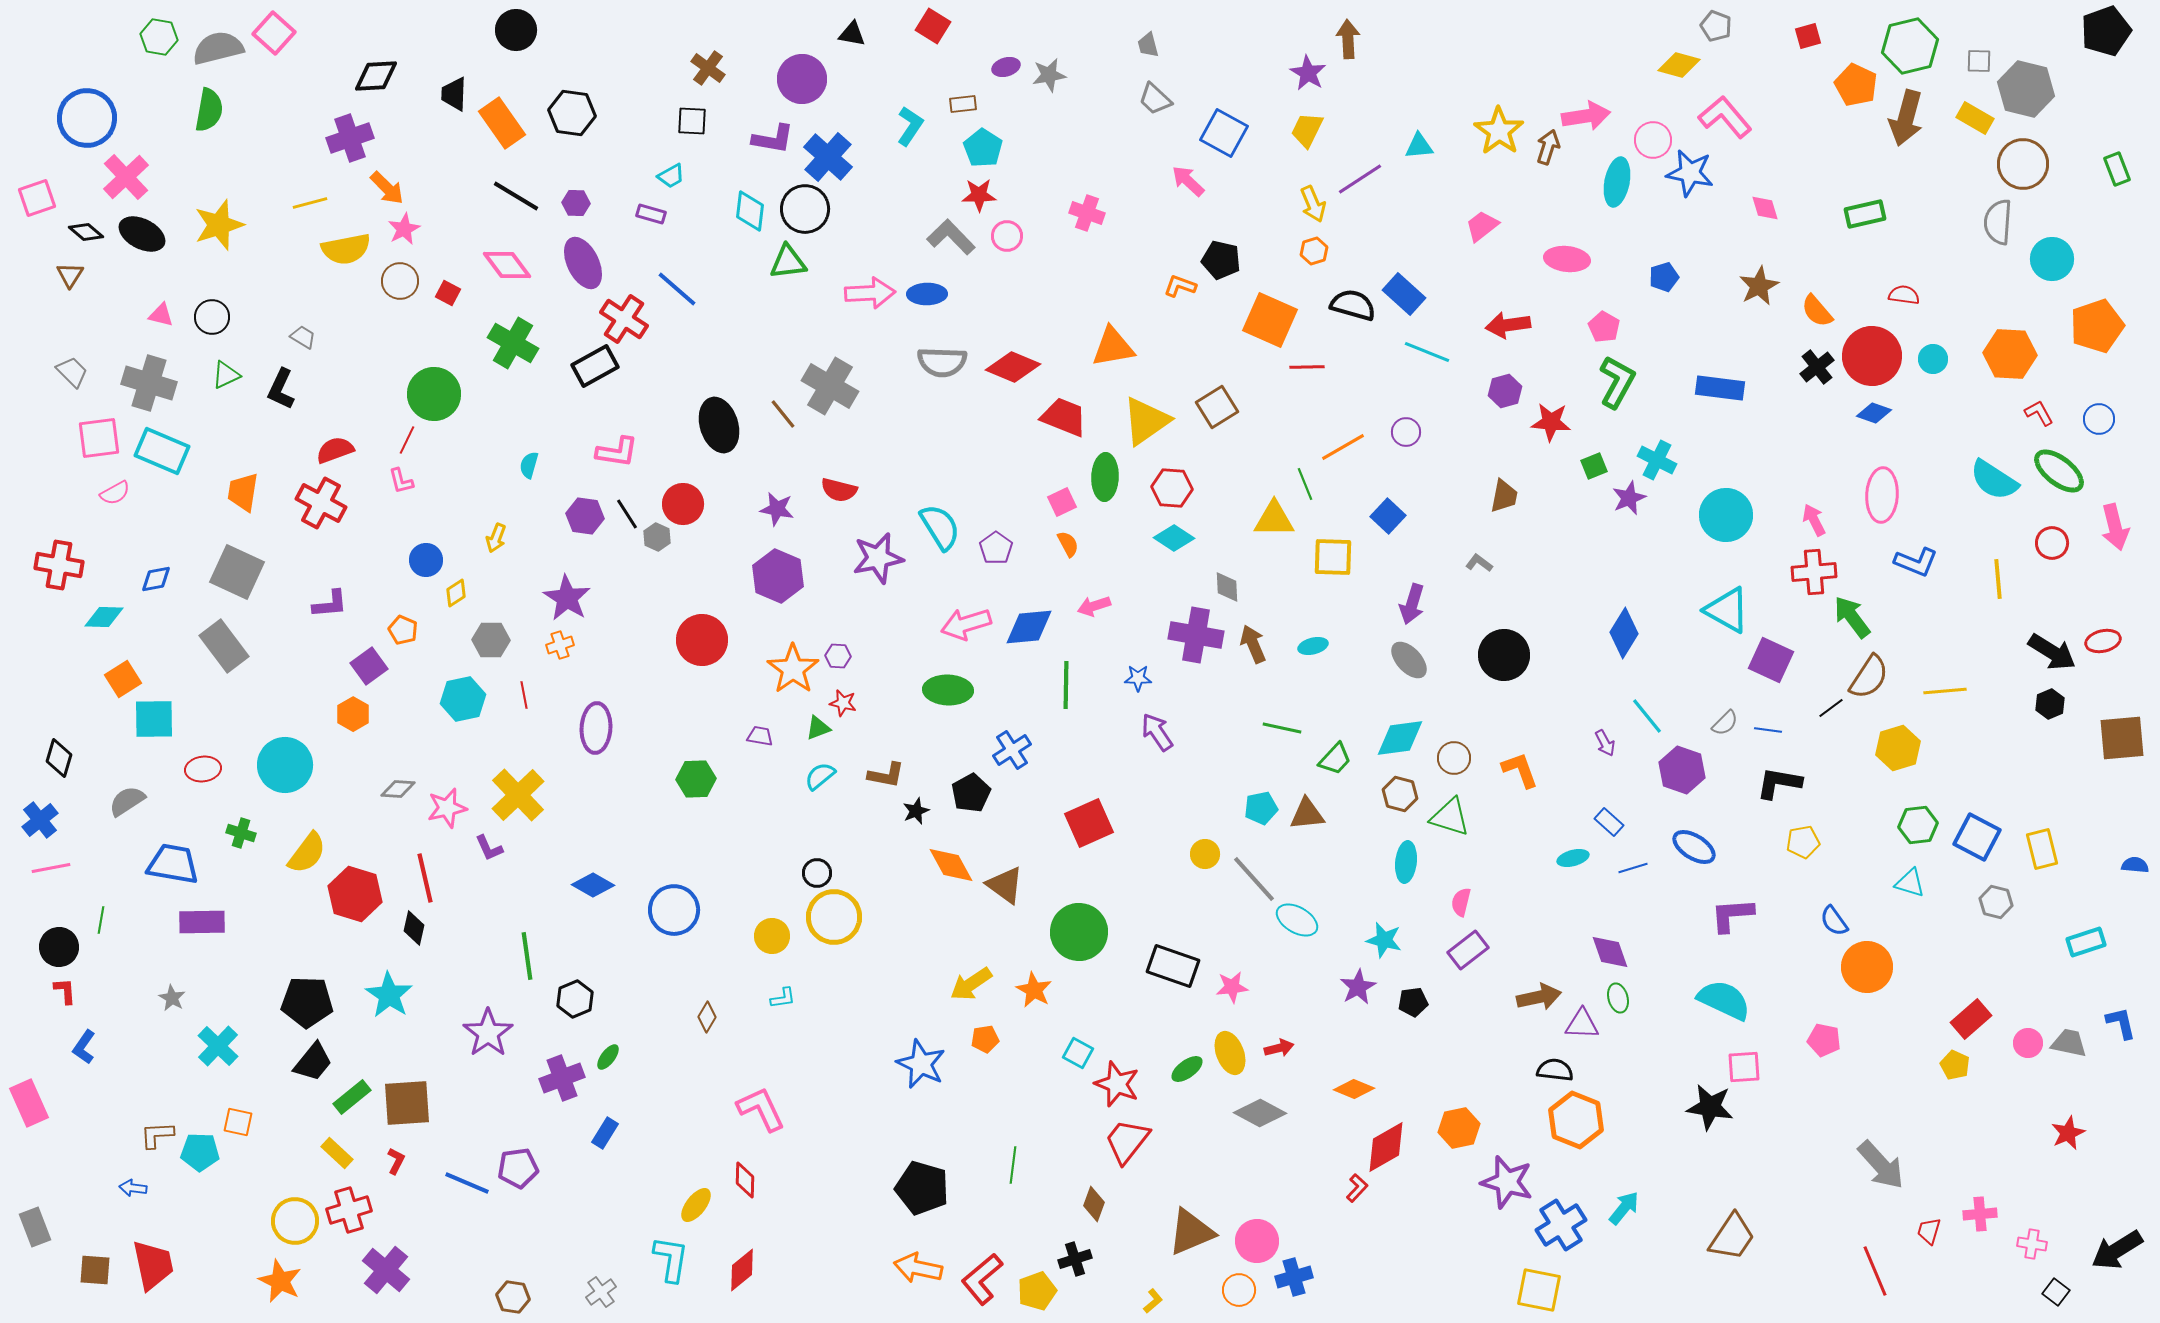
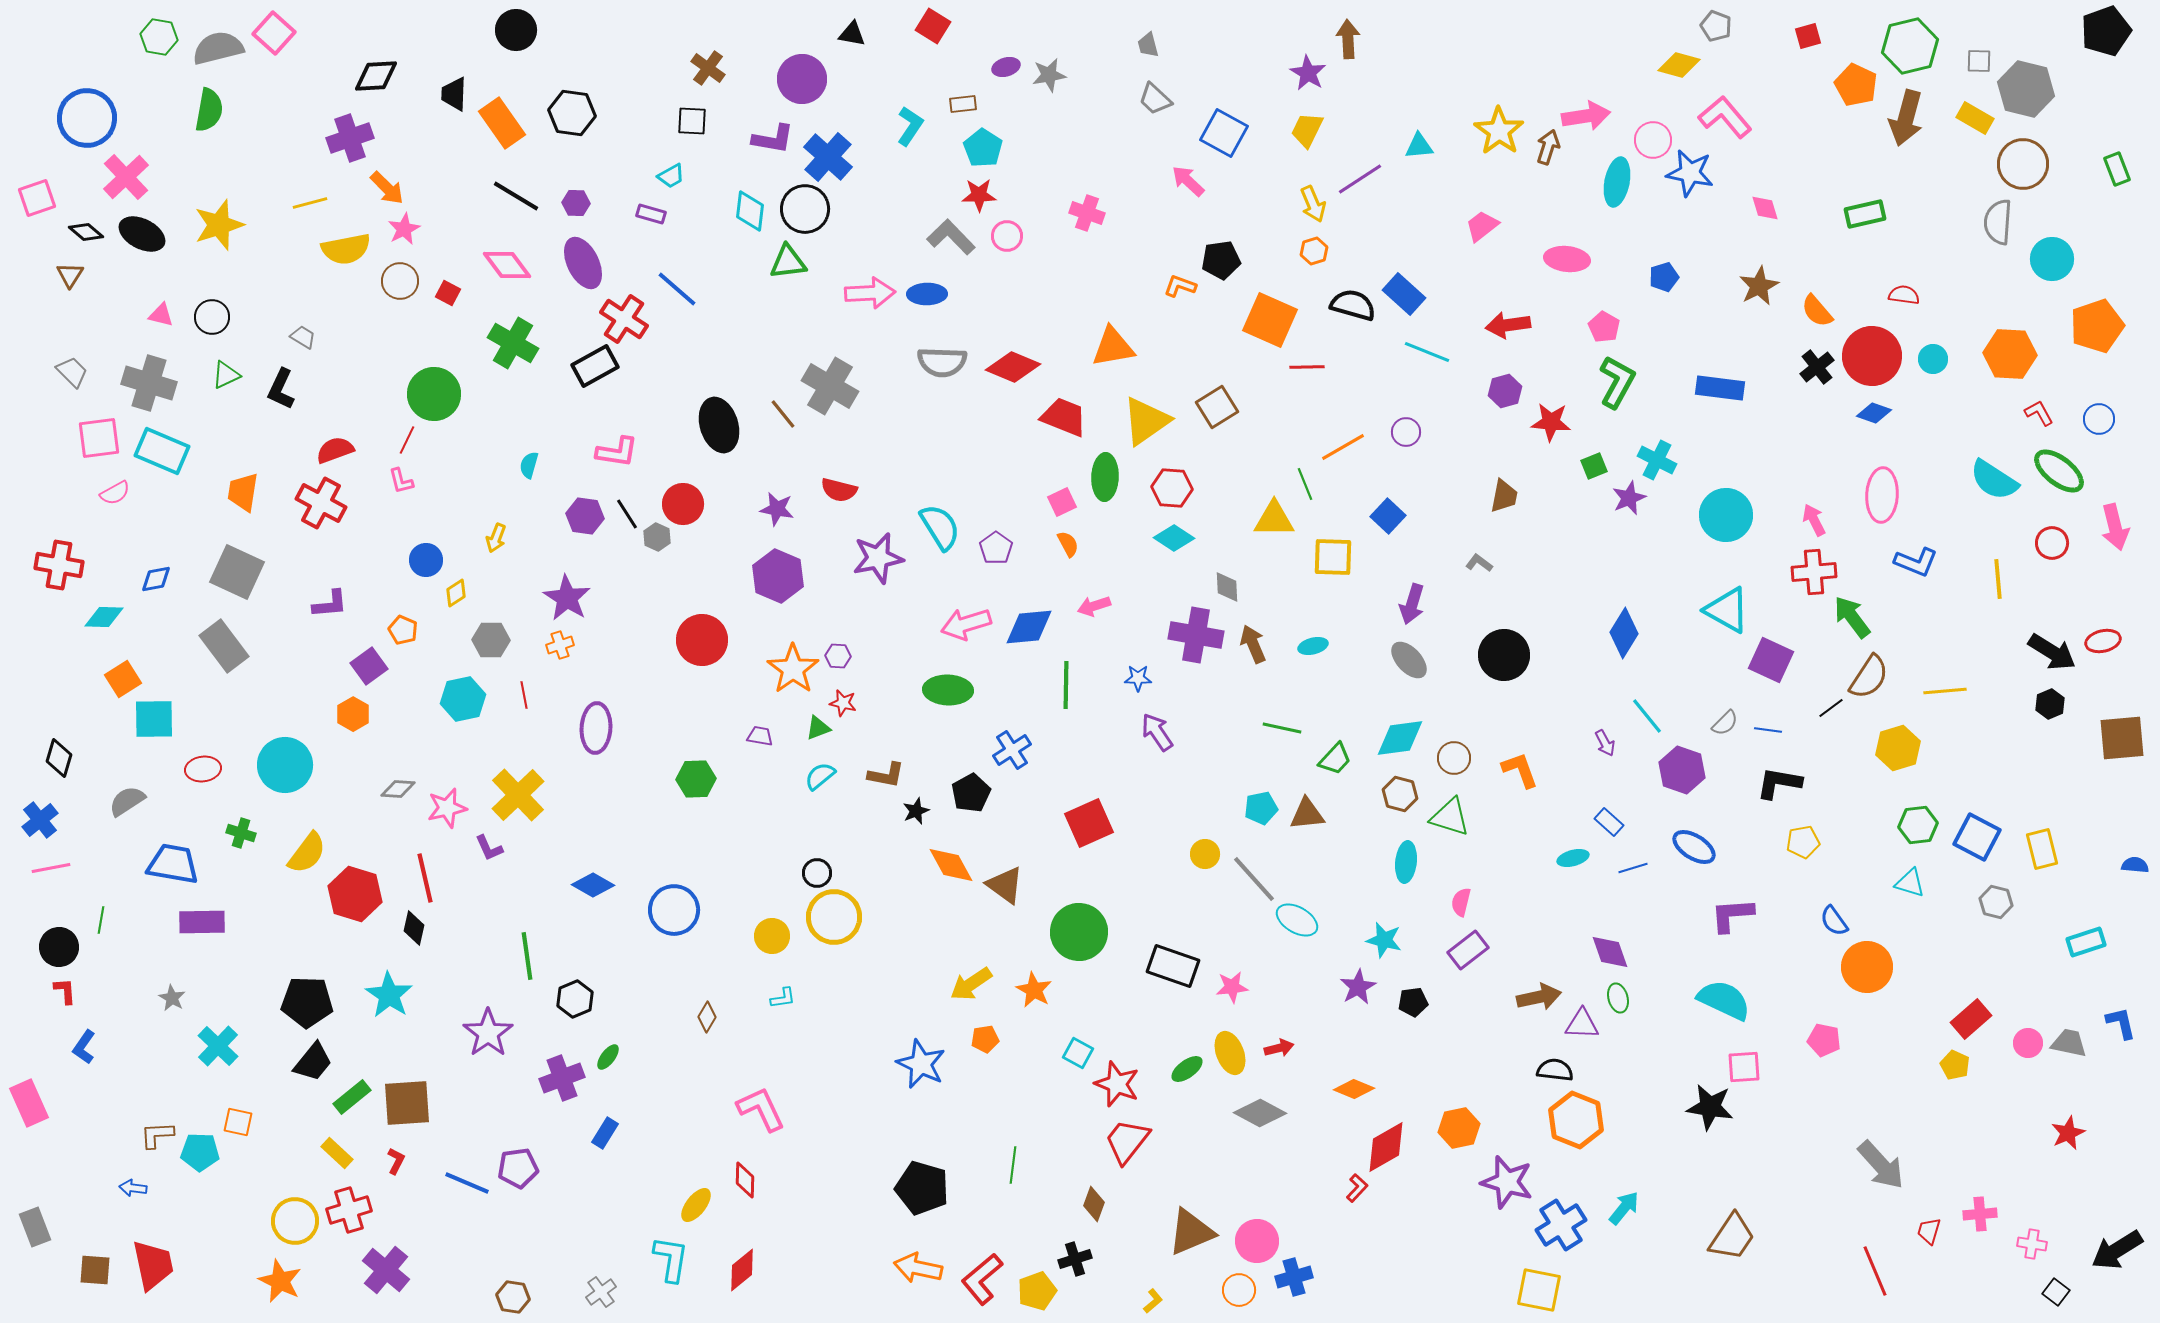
black pentagon at (1221, 260): rotated 21 degrees counterclockwise
